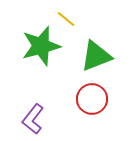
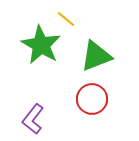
green star: moved 1 px up; rotated 27 degrees counterclockwise
